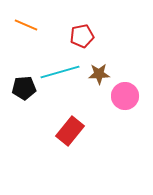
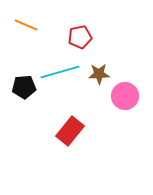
red pentagon: moved 2 px left, 1 px down
black pentagon: moved 1 px up
